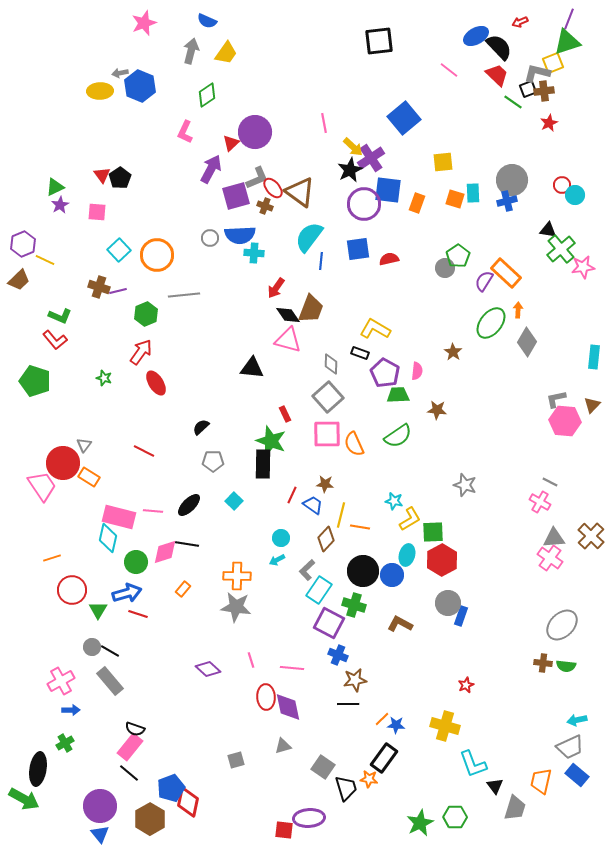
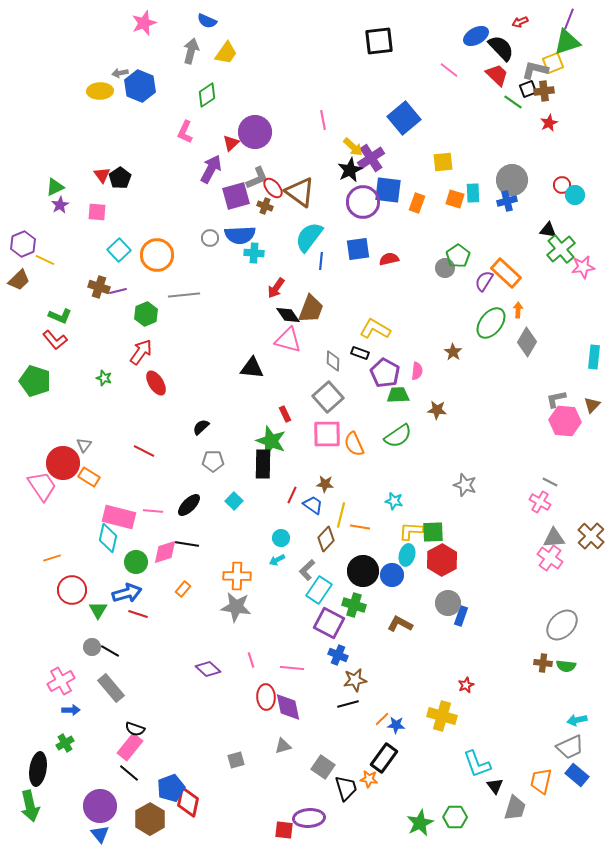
black semicircle at (499, 47): moved 2 px right, 1 px down
gray L-shape at (537, 73): moved 2 px left, 3 px up
pink line at (324, 123): moved 1 px left, 3 px up
purple circle at (364, 204): moved 1 px left, 2 px up
gray diamond at (331, 364): moved 2 px right, 3 px up
yellow L-shape at (410, 519): moved 1 px right, 12 px down; rotated 145 degrees counterclockwise
gray rectangle at (110, 681): moved 1 px right, 7 px down
black line at (348, 704): rotated 15 degrees counterclockwise
yellow cross at (445, 726): moved 3 px left, 10 px up
cyan L-shape at (473, 764): moved 4 px right
green arrow at (24, 799): moved 6 px right, 7 px down; rotated 48 degrees clockwise
